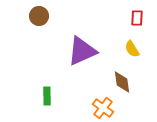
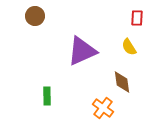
brown circle: moved 4 px left
yellow semicircle: moved 3 px left, 2 px up
